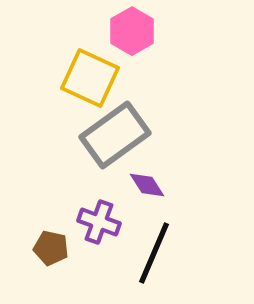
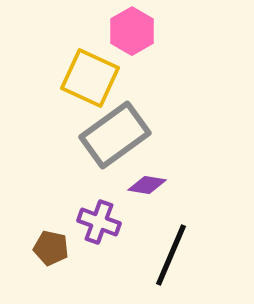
purple diamond: rotated 48 degrees counterclockwise
black line: moved 17 px right, 2 px down
